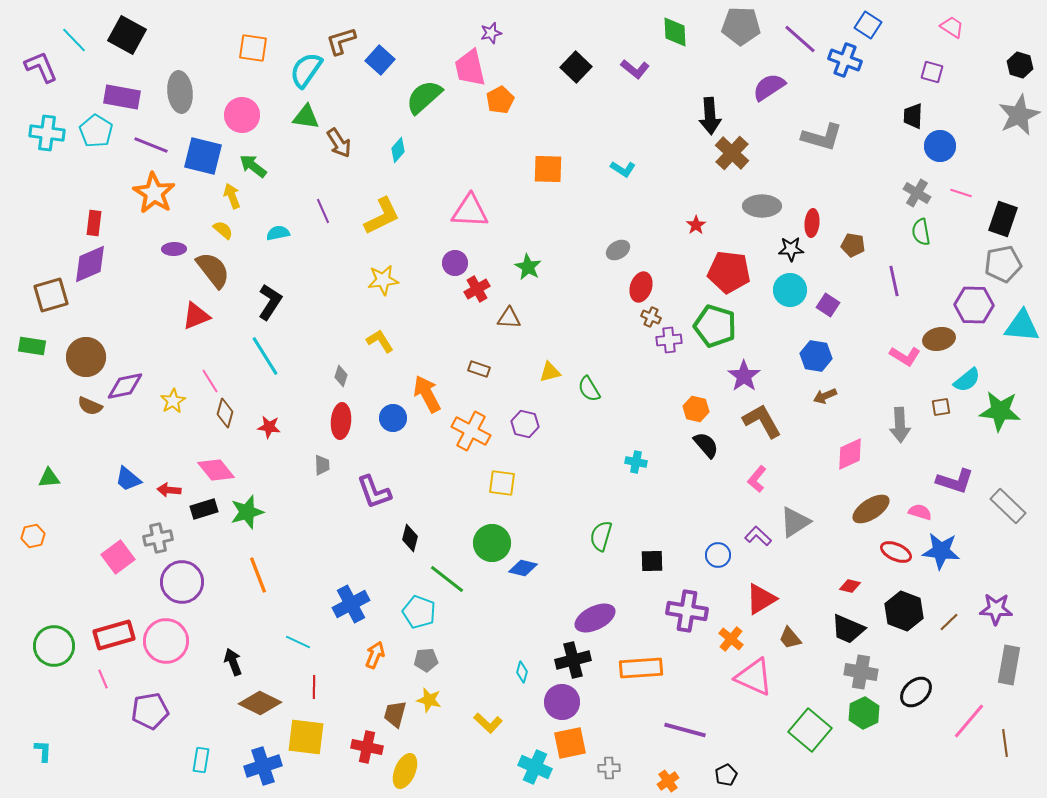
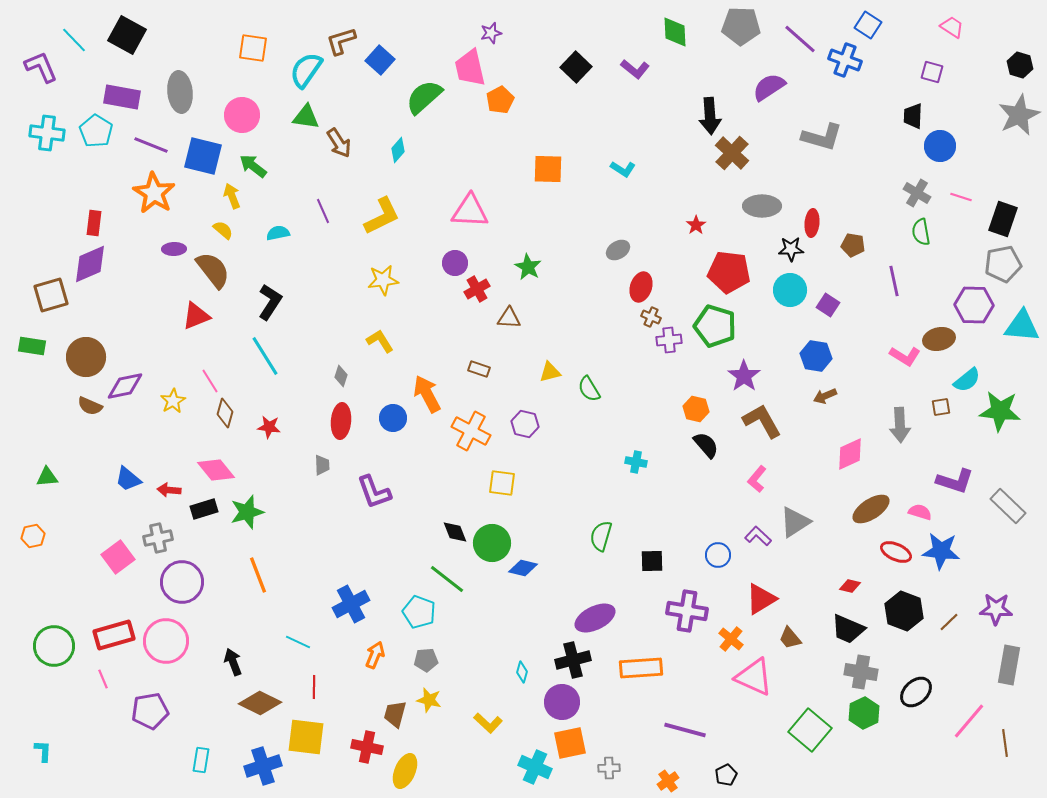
pink line at (961, 193): moved 4 px down
green triangle at (49, 478): moved 2 px left, 1 px up
black diamond at (410, 538): moved 45 px right, 6 px up; rotated 36 degrees counterclockwise
